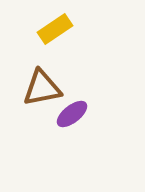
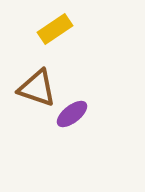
brown triangle: moved 5 px left; rotated 30 degrees clockwise
